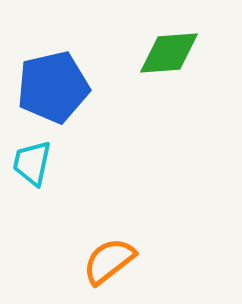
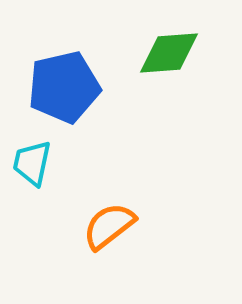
blue pentagon: moved 11 px right
orange semicircle: moved 35 px up
